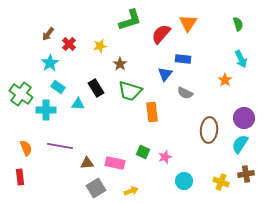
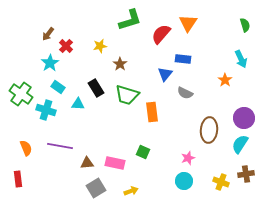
green semicircle: moved 7 px right, 1 px down
red cross: moved 3 px left, 2 px down
green trapezoid: moved 3 px left, 4 px down
cyan cross: rotated 18 degrees clockwise
pink star: moved 23 px right, 1 px down
red rectangle: moved 2 px left, 2 px down
